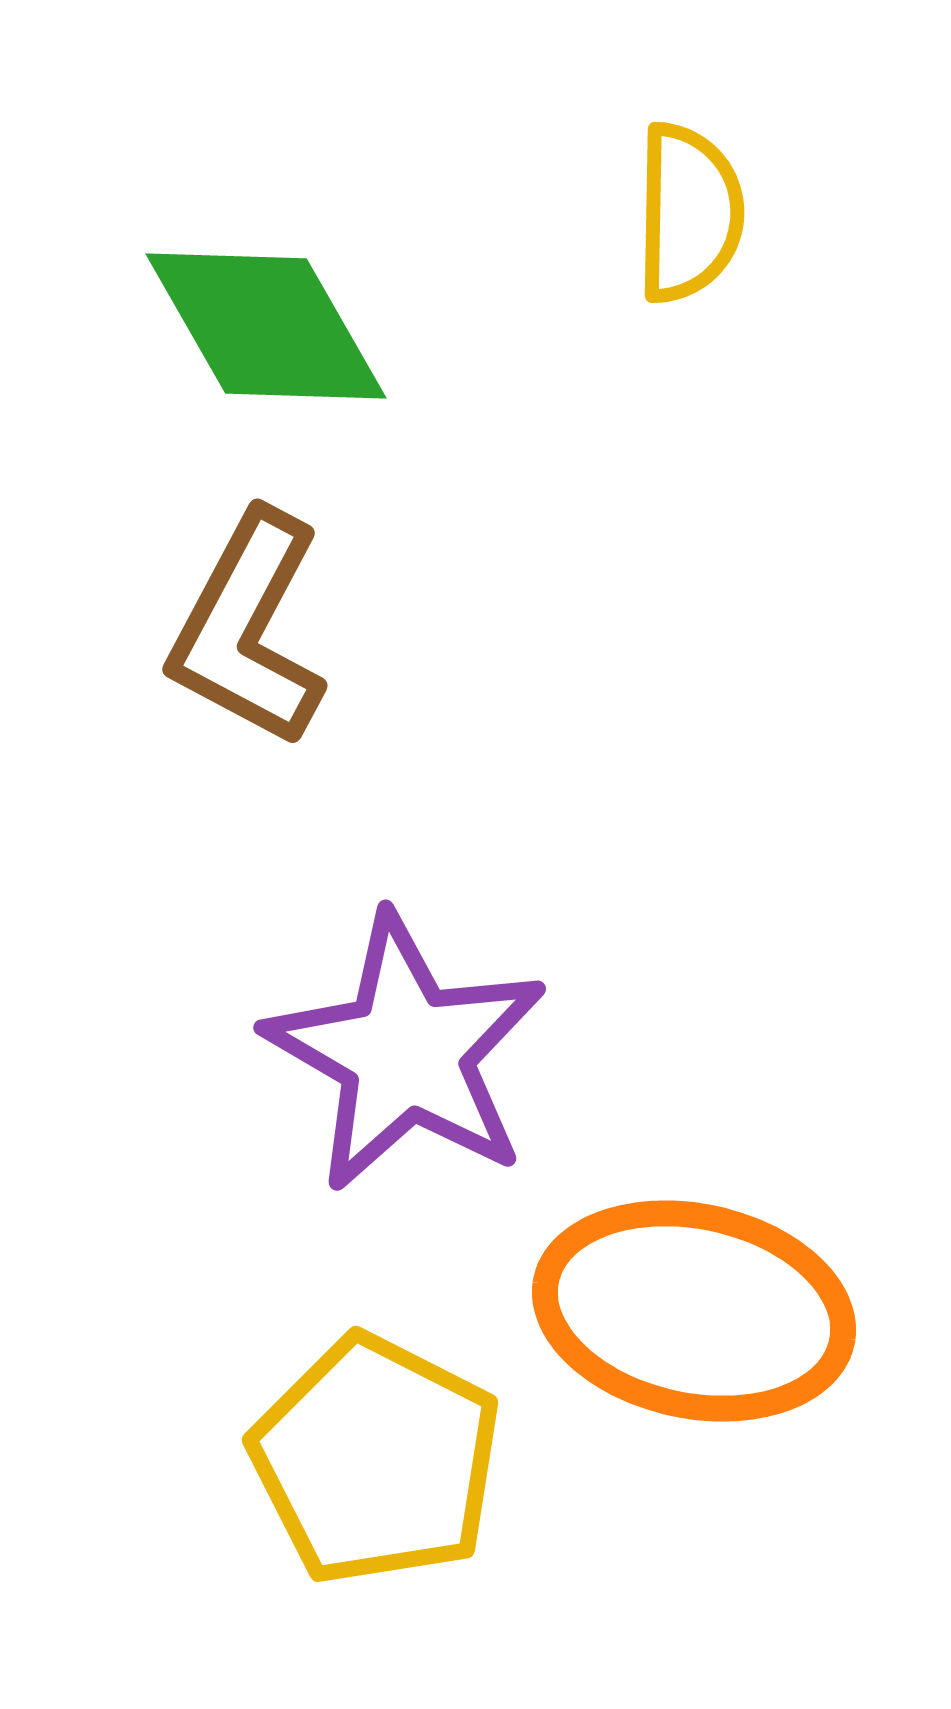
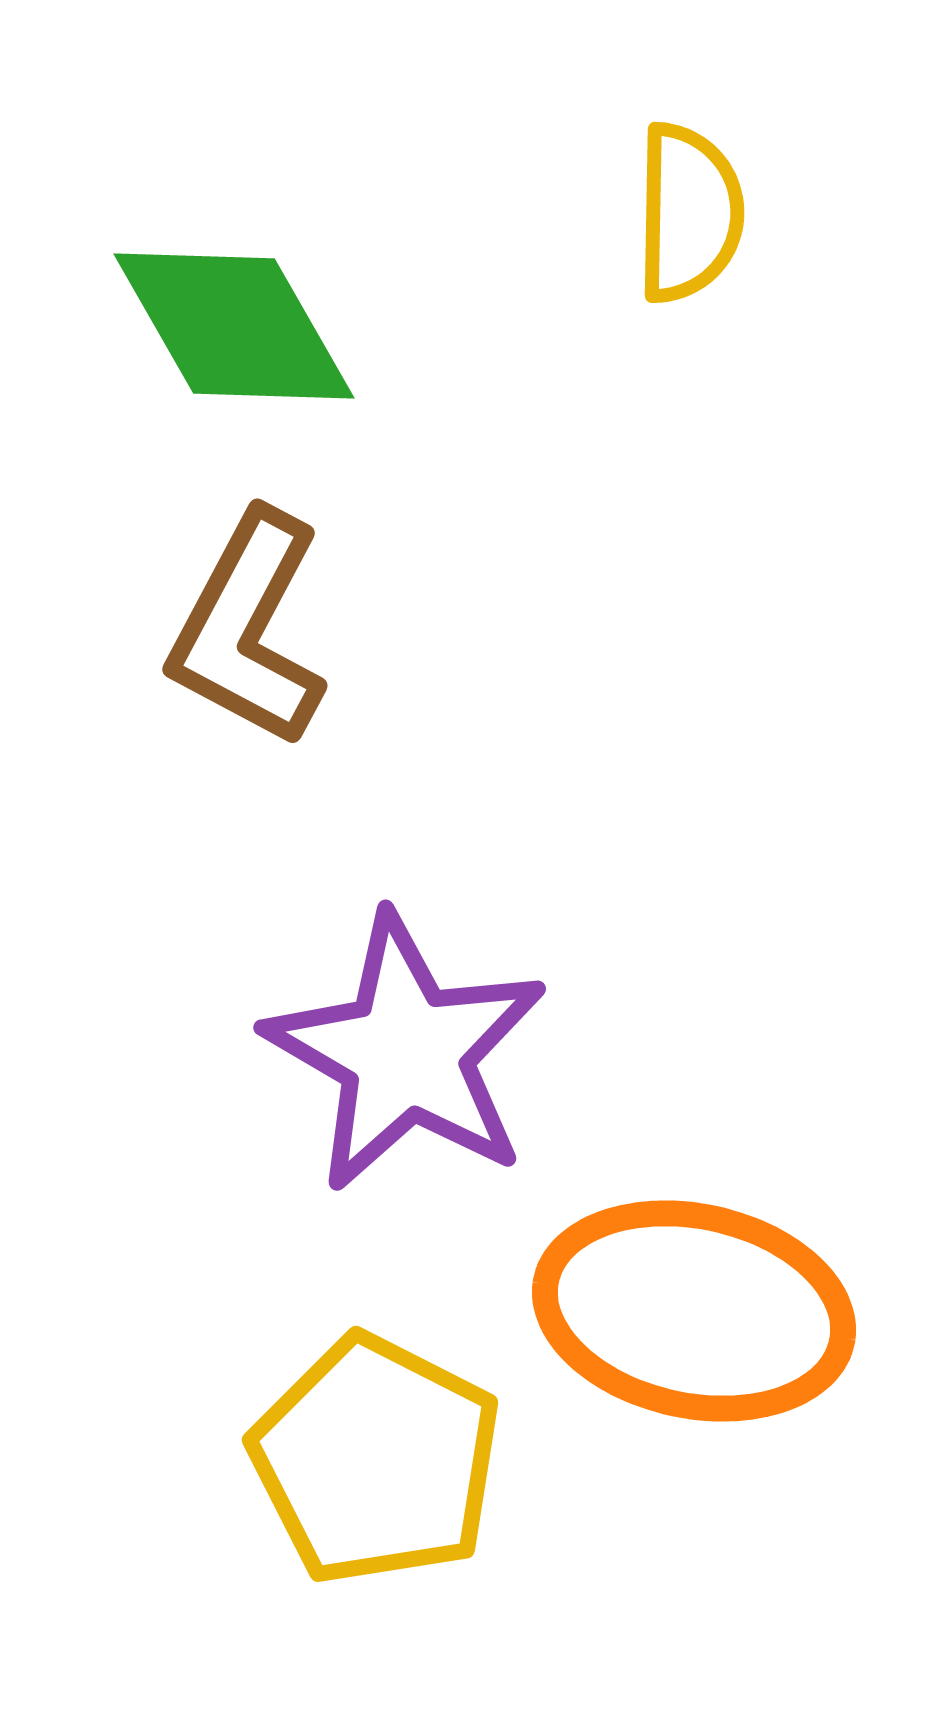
green diamond: moved 32 px left
